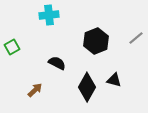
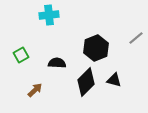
black hexagon: moved 7 px down
green square: moved 9 px right, 8 px down
black semicircle: rotated 24 degrees counterclockwise
black diamond: moved 1 px left, 5 px up; rotated 16 degrees clockwise
